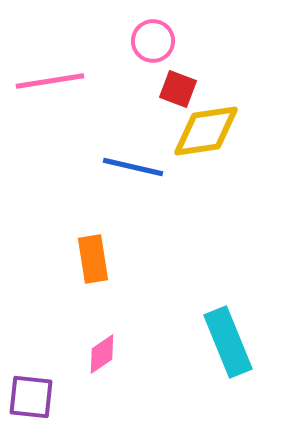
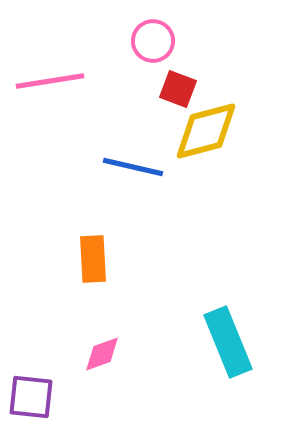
yellow diamond: rotated 6 degrees counterclockwise
orange rectangle: rotated 6 degrees clockwise
pink diamond: rotated 15 degrees clockwise
